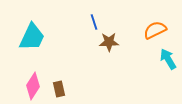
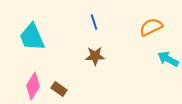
orange semicircle: moved 4 px left, 3 px up
cyan trapezoid: rotated 132 degrees clockwise
brown star: moved 14 px left, 14 px down
cyan arrow: rotated 30 degrees counterclockwise
brown rectangle: rotated 42 degrees counterclockwise
